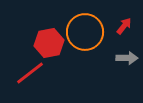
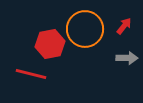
orange circle: moved 3 px up
red hexagon: moved 1 px right, 1 px down
red line: moved 1 px right, 1 px down; rotated 52 degrees clockwise
